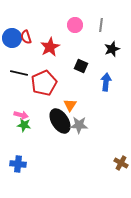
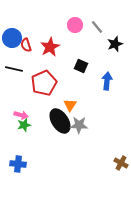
gray line: moved 4 px left, 2 px down; rotated 48 degrees counterclockwise
red semicircle: moved 8 px down
black star: moved 3 px right, 5 px up
black line: moved 5 px left, 4 px up
blue arrow: moved 1 px right, 1 px up
green star: rotated 24 degrees counterclockwise
